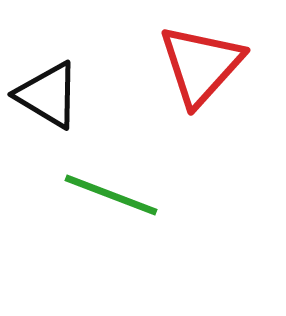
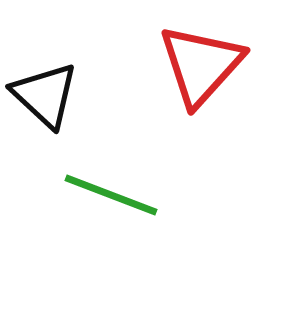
black triangle: moved 3 px left; rotated 12 degrees clockwise
